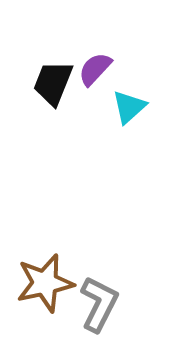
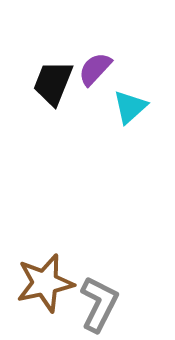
cyan triangle: moved 1 px right
